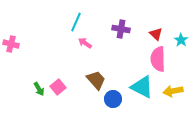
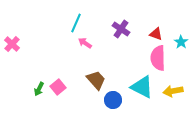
cyan line: moved 1 px down
purple cross: rotated 24 degrees clockwise
red triangle: rotated 24 degrees counterclockwise
cyan star: moved 2 px down
pink cross: moved 1 px right; rotated 28 degrees clockwise
pink semicircle: moved 1 px up
green arrow: rotated 56 degrees clockwise
blue circle: moved 1 px down
